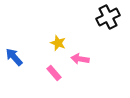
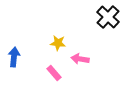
black cross: rotated 20 degrees counterclockwise
yellow star: rotated 14 degrees counterclockwise
blue arrow: rotated 48 degrees clockwise
